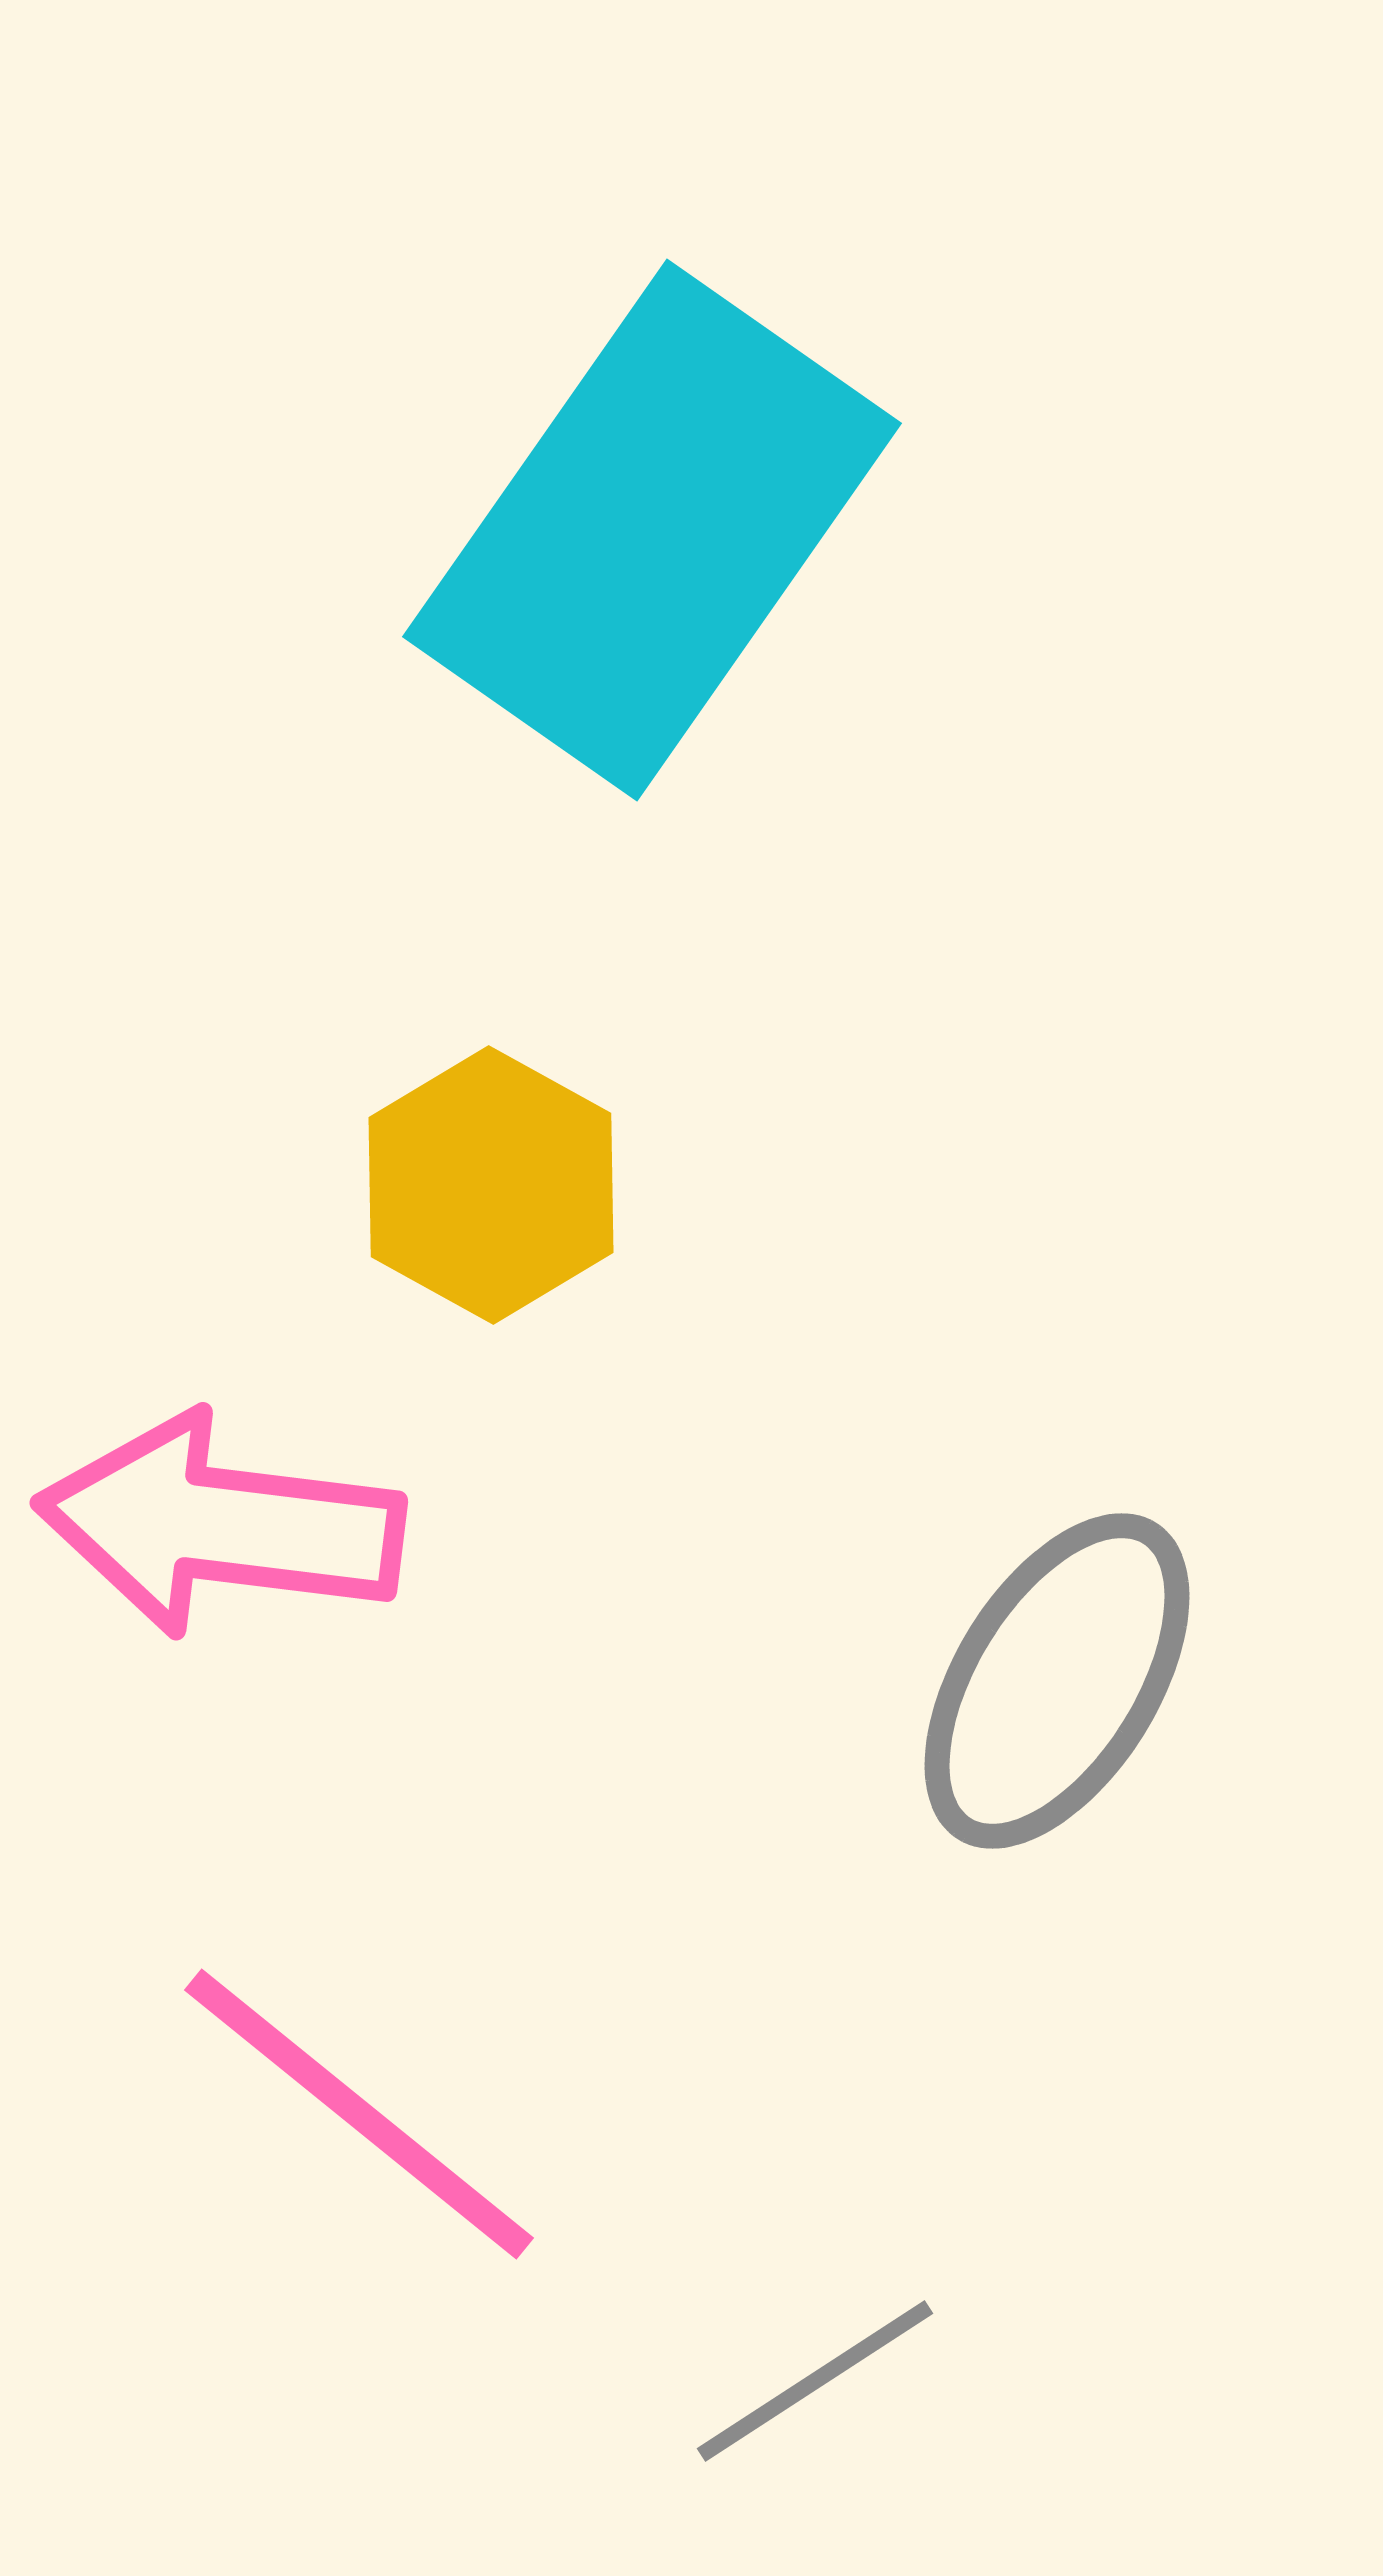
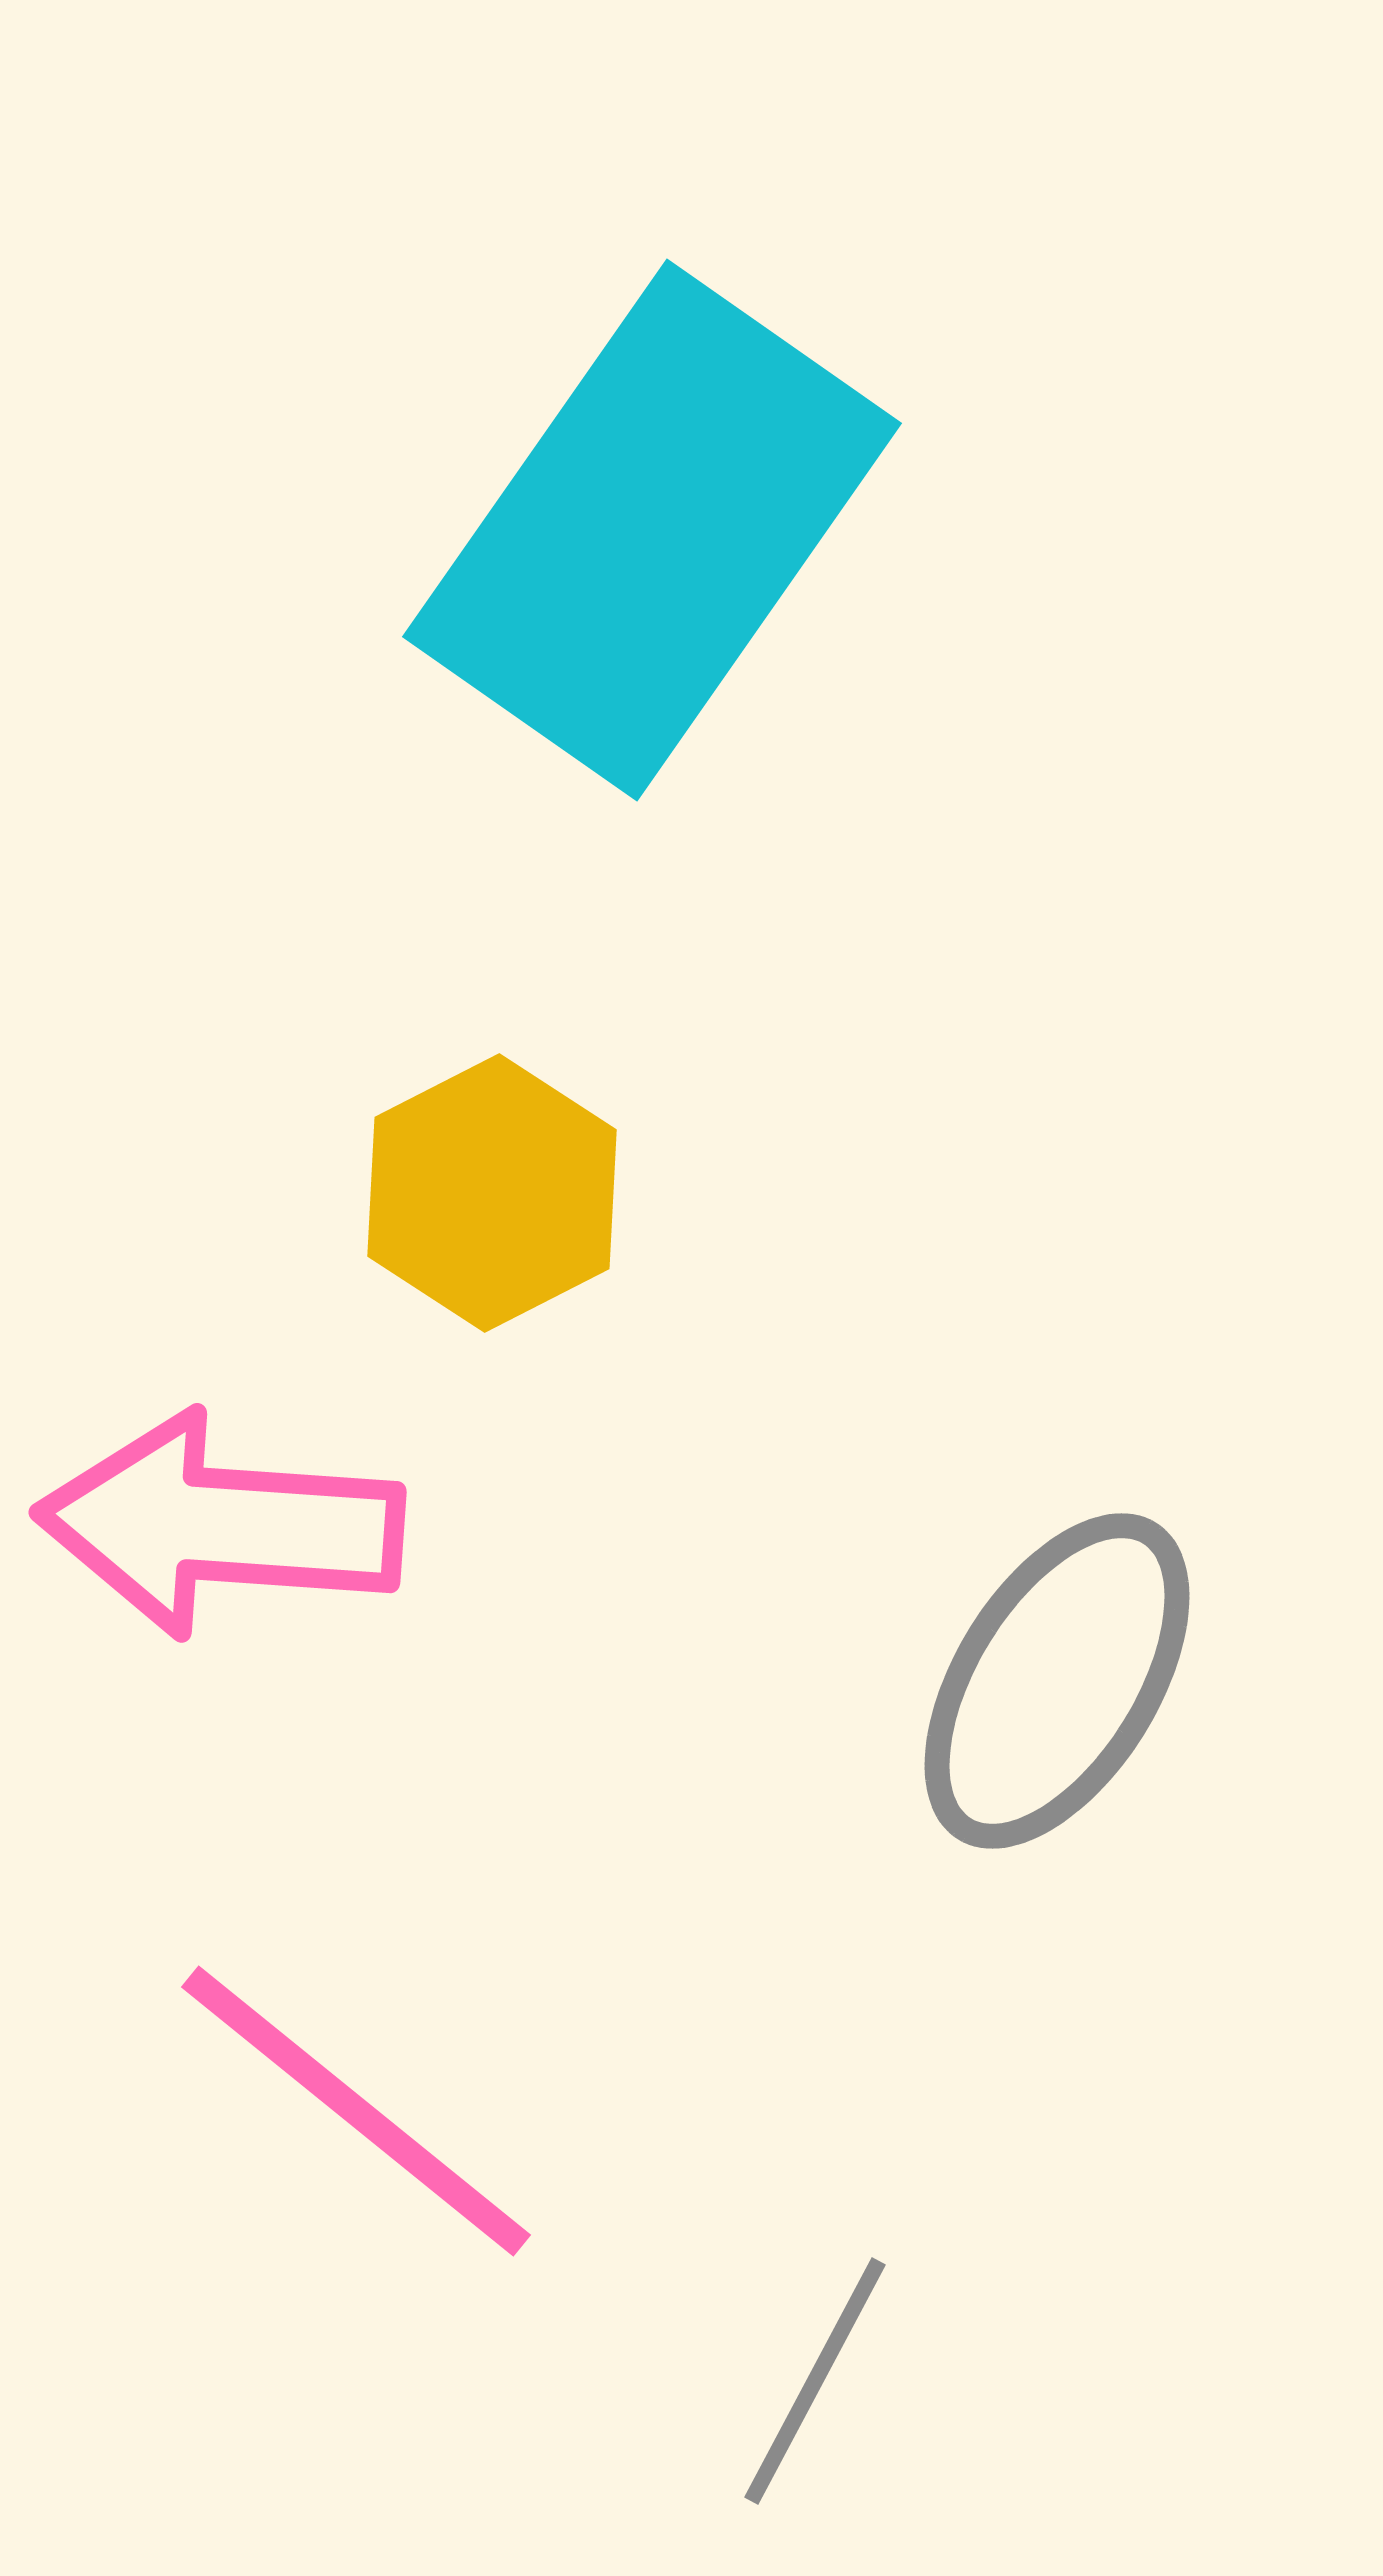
yellow hexagon: moved 1 px right, 8 px down; rotated 4 degrees clockwise
pink arrow: rotated 3 degrees counterclockwise
pink line: moved 3 px left, 3 px up
gray line: rotated 29 degrees counterclockwise
